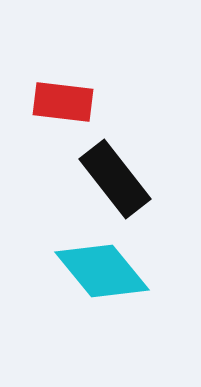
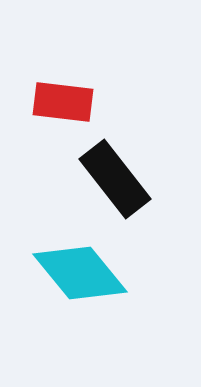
cyan diamond: moved 22 px left, 2 px down
